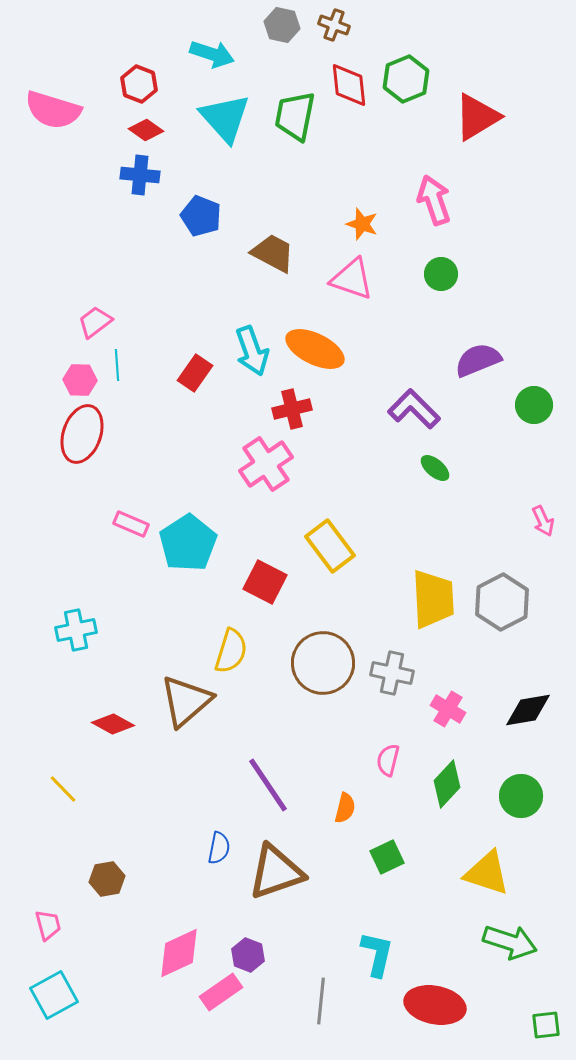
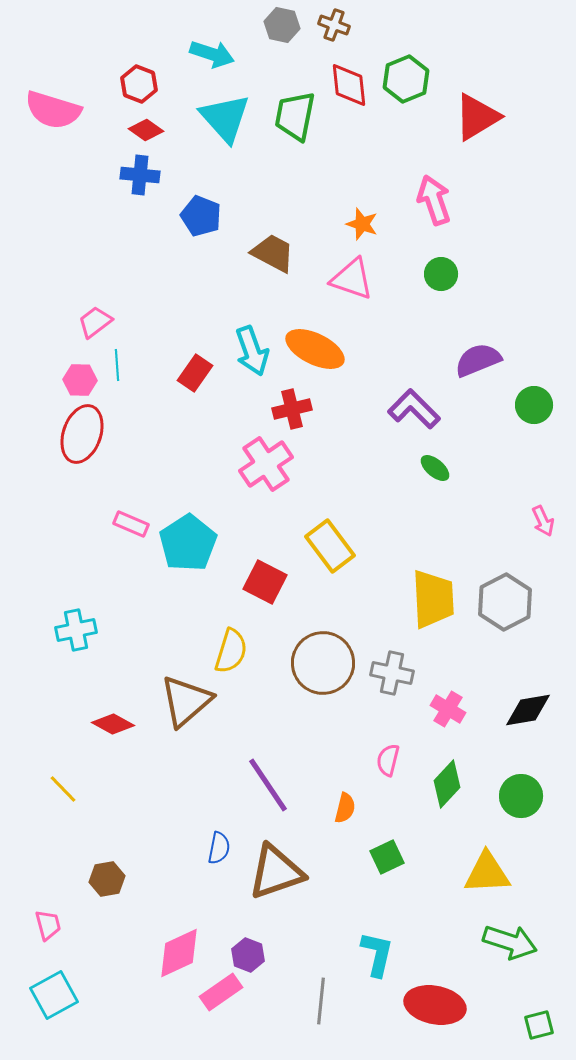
gray hexagon at (502, 602): moved 3 px right
yellow triangle at (487, 873): rotated 21 degrees counterclockwise
green square at (546, 1025): moved 7 px left; rotated 8 degrees counterclockwise
